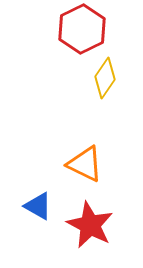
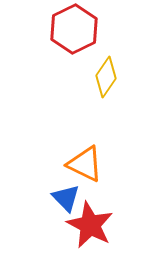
red hexagon: moved 8 px left
yellow diamond: moved 1 px right, 1 px up
blue triangle: moved 28 px right, 8 px up; rotated 16 degrees clockwise
